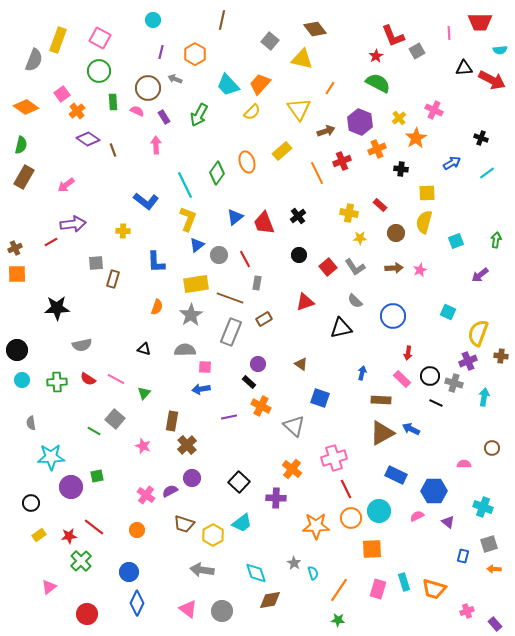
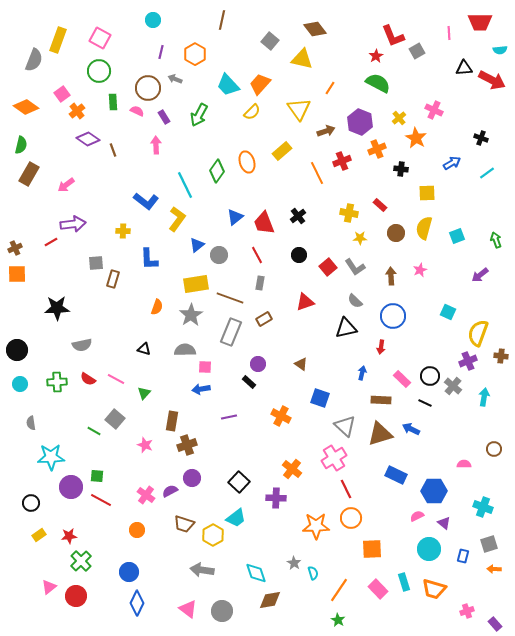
orange star at (416, 138): rotated 10 degrees counterclockwise
green diamond at (217, 173): moved 2 px up
brown rectangle at (24, 177): moved 5 px right, 3 px up
yellow L-shape at (188, 219): moved 11 px left; rotated 15 degrees clockwise
yellow semicircle at (424, 222): moved 6 px down
green arrow at (496, 240): rotated 28 degrees counterclockwise
cyan square at (456, 241): moved 1 px right, 5 px up
red line at (245, 259): moved 12 px right, 4 px up
blue L-shape at (156, 262): moved 7 px left, 3 px up
brown arrow at (394, 268): moved 3 px left, 8 px down; rotated 90 degrees counterclockwise
gray rectangle at (257, 283): moved 3 px right
black triangle at (341, 328): moved 5 px right
red arrow at (408, 353): moved 27 px left, 6 px up
cyan circle at (22, 380): moved 2 px left, 4 px down
gray cross at (454, 383): moved 1 px left, 3 px down; rotated 24 degrees clockwise
black line at (436, 403): moved 11 px left
orange cross at (261, 406): moved 20 px right, 10 px down
gray triangle at (294, 426): moved 51 px right
brown triangle at (382, 433): moved 2 px left, 1 px down; rotated 12 degrees clockwise
brown cross at (187, 445): rotated 24 degrees clockwise
pink star at (143, 446): moved 2 px right, 1 px up
brown circle at (492, 448): moved 2 px right, 1 px down
pink cross at (334, 458): rotated 15 degrees counterclockwise
green square at (97, 476): rotated 16 degrees clockwise
cyan circle at (379, 511): moved 50 px right, 38 px down
purple triangle at (448, 522): moved 4 px left, 1 px down
cyan trapezoid at (242, 523): moved 6 px left, 5 px up
red line at (94, 527): moved 7 px right, 27 px up; rotated 10 degrees counterclockwise
pink rectangle at (378, 589): rotated 60 degrees counterclockwise
red circle at (87, 614): moved 11 px left, 18 px up
green star at (338, 620): rotated 24 degrees clockwise
